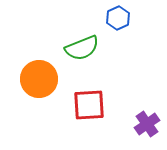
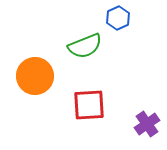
green semicircle: moved 3 px right, 2 px up
orange circle: moved 4 px left, 3 px up
